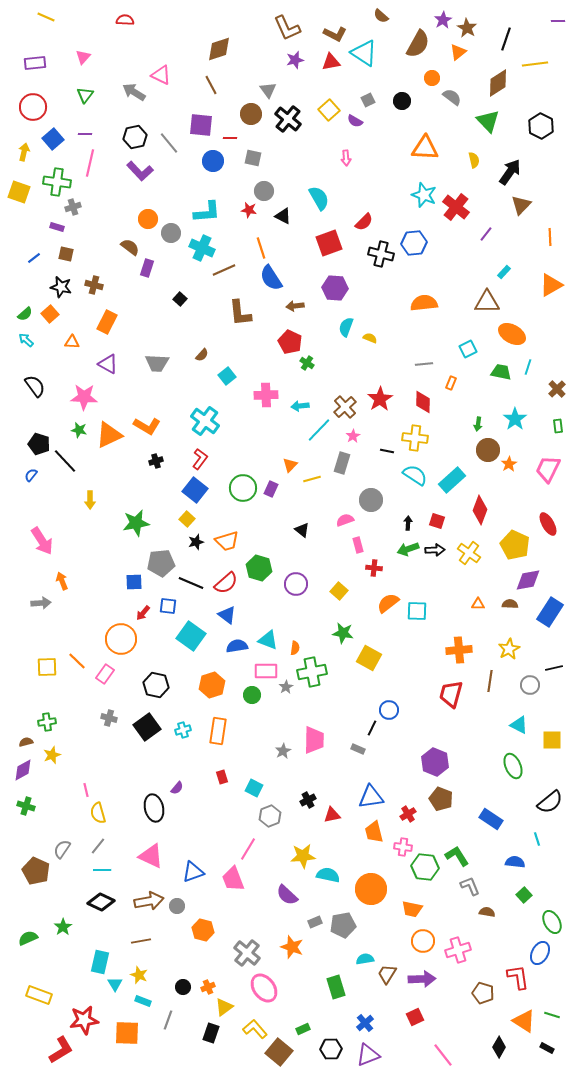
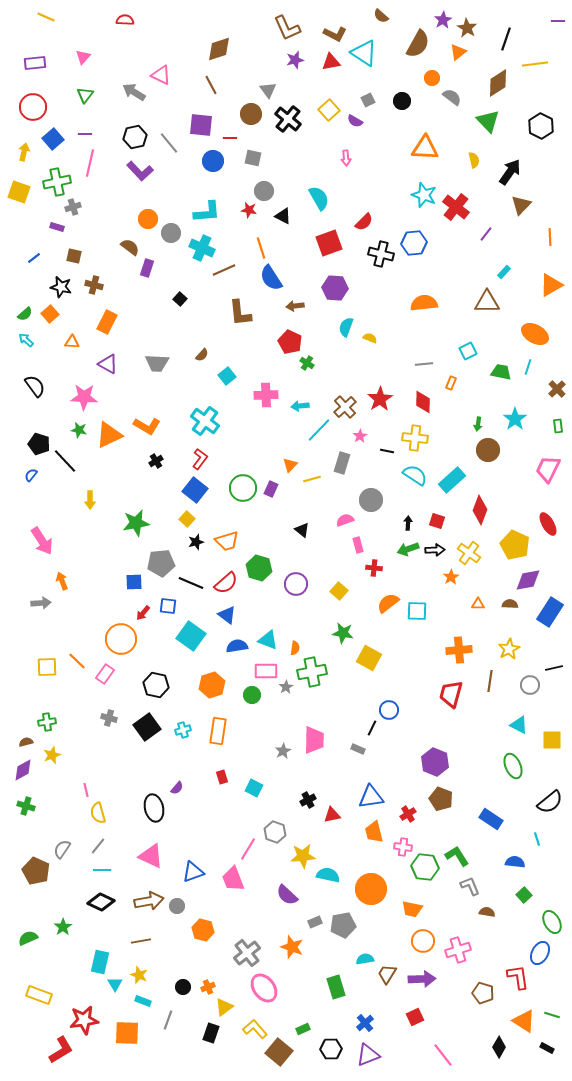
green cross at (57, 182): rotated 20 degrees counterclockwise
brown square at (66, 254): moved 8 px right, 2 px down
orange ellipse at (512, 334): moved 23 px right
cyan square at (468, 349): moved 2 px down
pink star at (353, 436): moved 7 px right
black cross at (156, 461): rotated 16 degrees counterclockwise
orange star at (509, 464): moved 58 px left, 113 px down
gray hexagon at (270, 816): moved 5 px right, 16 px down; rotated 20 degrees counterclockwise
gray cross at (247, 953): rotated 12 degrees clockwise
